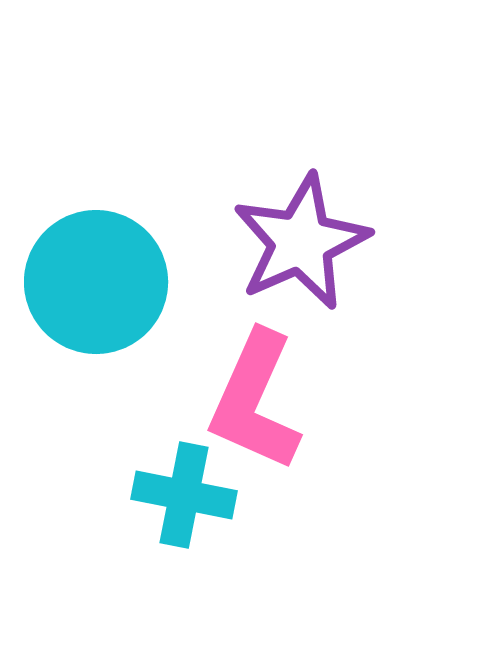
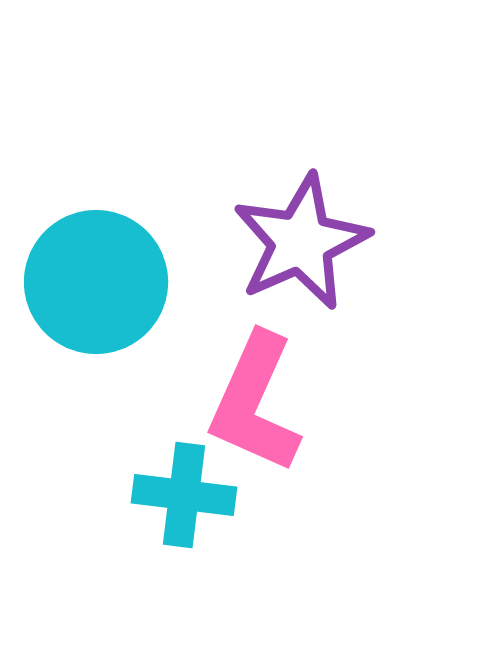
pink L-shape: moved 2 px down
cyan cross: rotated 4 degrees counterclockwise
